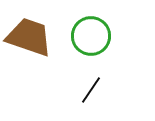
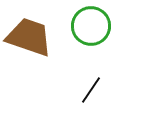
green circle: moved 10 px up
